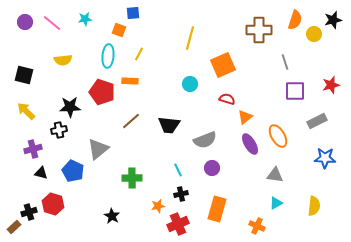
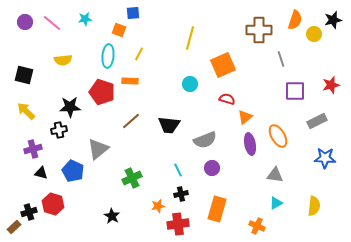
gray line at (285, 62): moved 4 px left, 3 px up
purple ellipse at (250, 144): rotated 20 degrees clockwise
green cross at (132, 178): rotated 24 degrees counterclockwise
red cross at (178, 224): rotated 15 degrees clockwise
